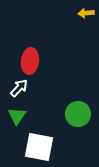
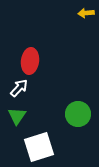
white square: rotated 28 degrees counterclockwise
